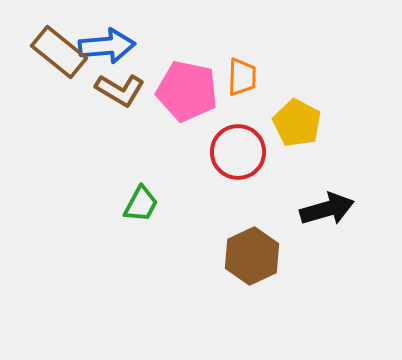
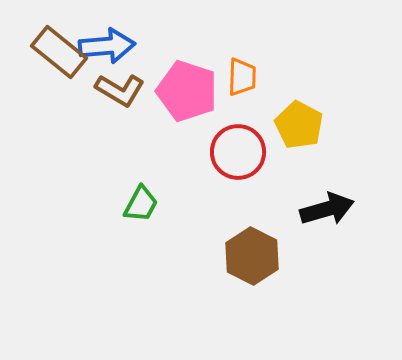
pink pentagon: rotated 6 degrees clockwise
yellow pentagon: moved 2 px right, 2 px down
brown hexagon: rotated 8 degrees counterclockwise
